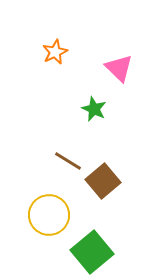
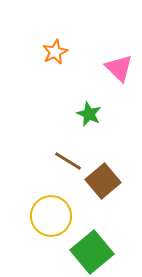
green star: moved 5 px left, 5 px down
yellow circle: moved 2 px right, 1 px down
